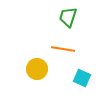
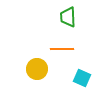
green trapezoid: rotated 20 degrees counterclockwise
orange line: moved 1 px left; rotated 10 degrees counterclockwise
